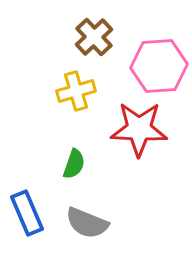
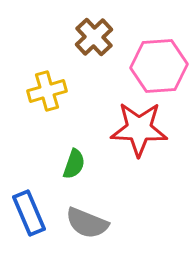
yellow cross: moved 29 px left
blue rectangle: moved 2 px right
